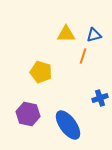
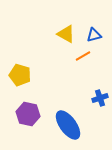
yellow triangle: rotated 30 degrees clockwise
orange line: rotated 42 degrees clockwise
yellow pentagon: moved 21 px left, 3 px down
